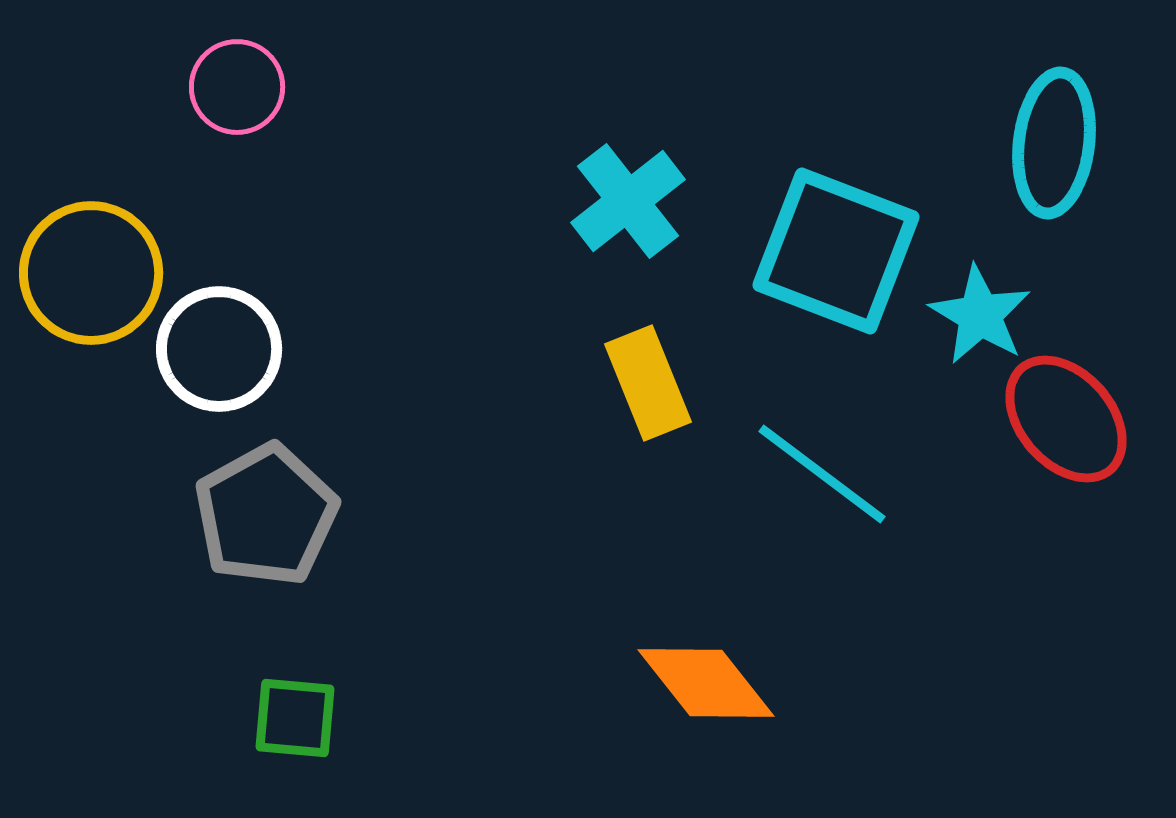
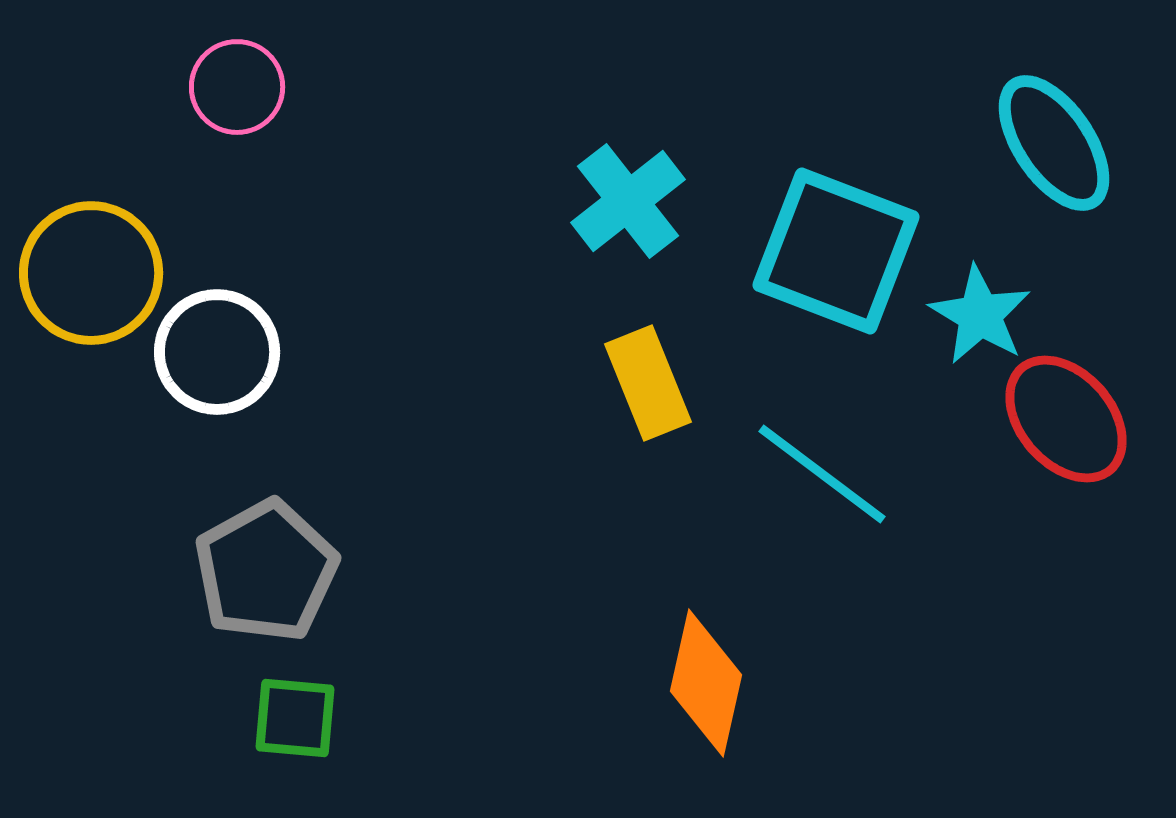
cyan ellipse: rotated 41 degrees counterclockwise
white circle: moved 2 px left, 3 px down
gray pentagon: moved 56 px down
orange diamond: rotated 51 degrees clockwise
